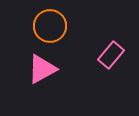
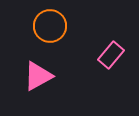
pink triangle: moved 4 px left, 7 px down
